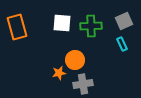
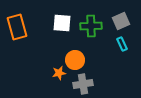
gray square: moved 3 px left
